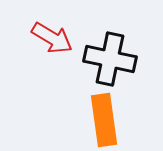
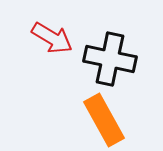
orange rectangle: rotated 21 degrees counterclockwise
